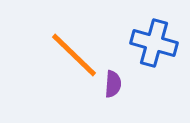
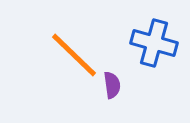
purple semicircle: moved 1 px left, 1 px down; rotated 12 degrees counterclockwise
